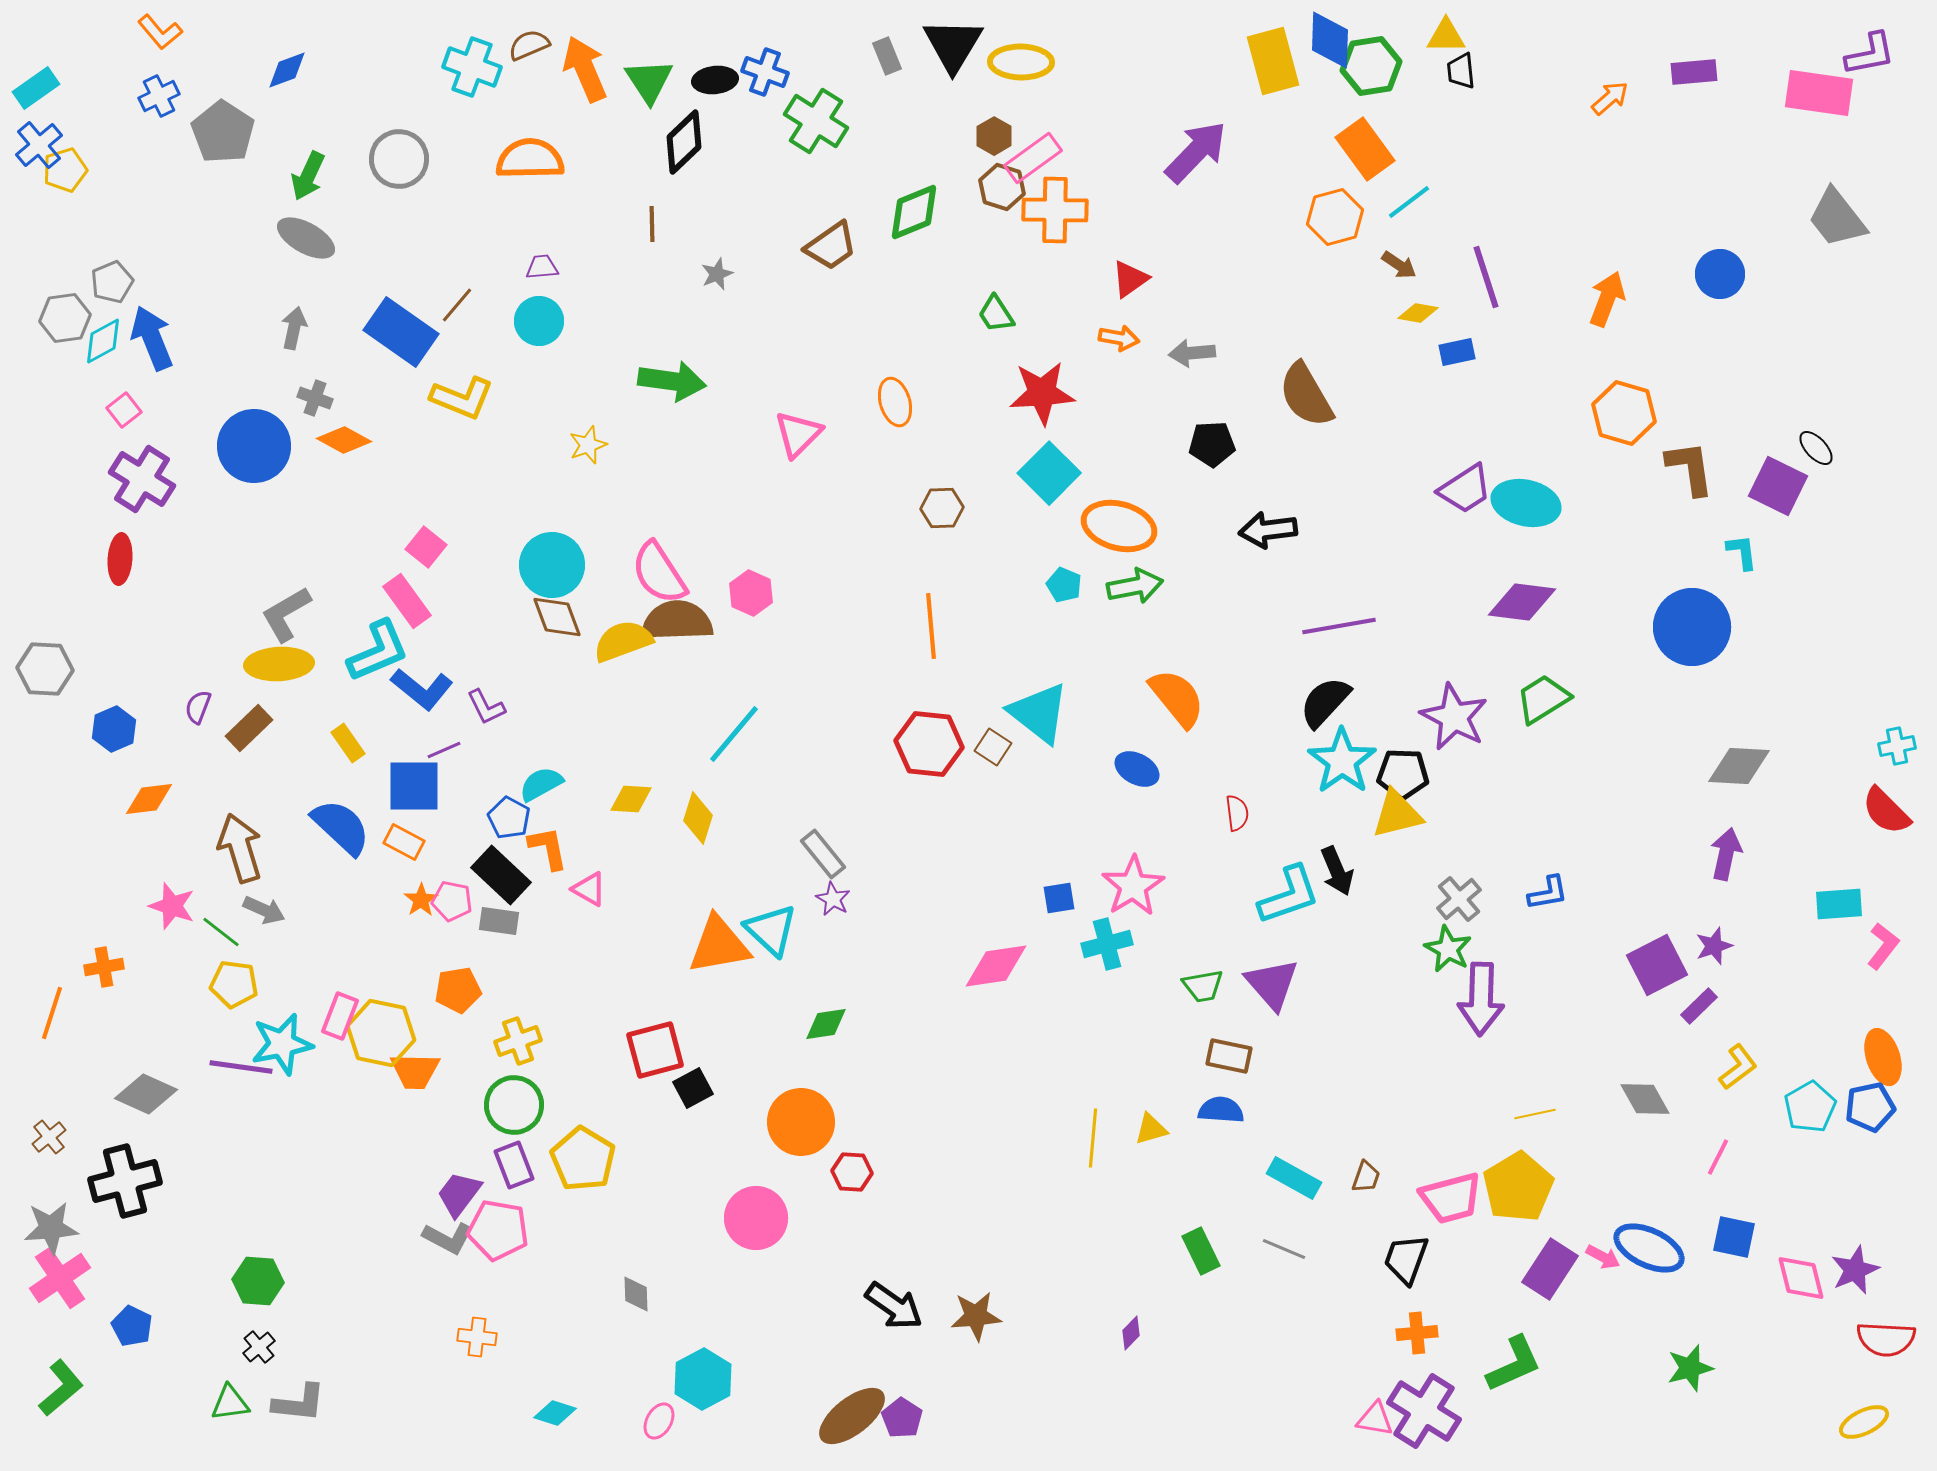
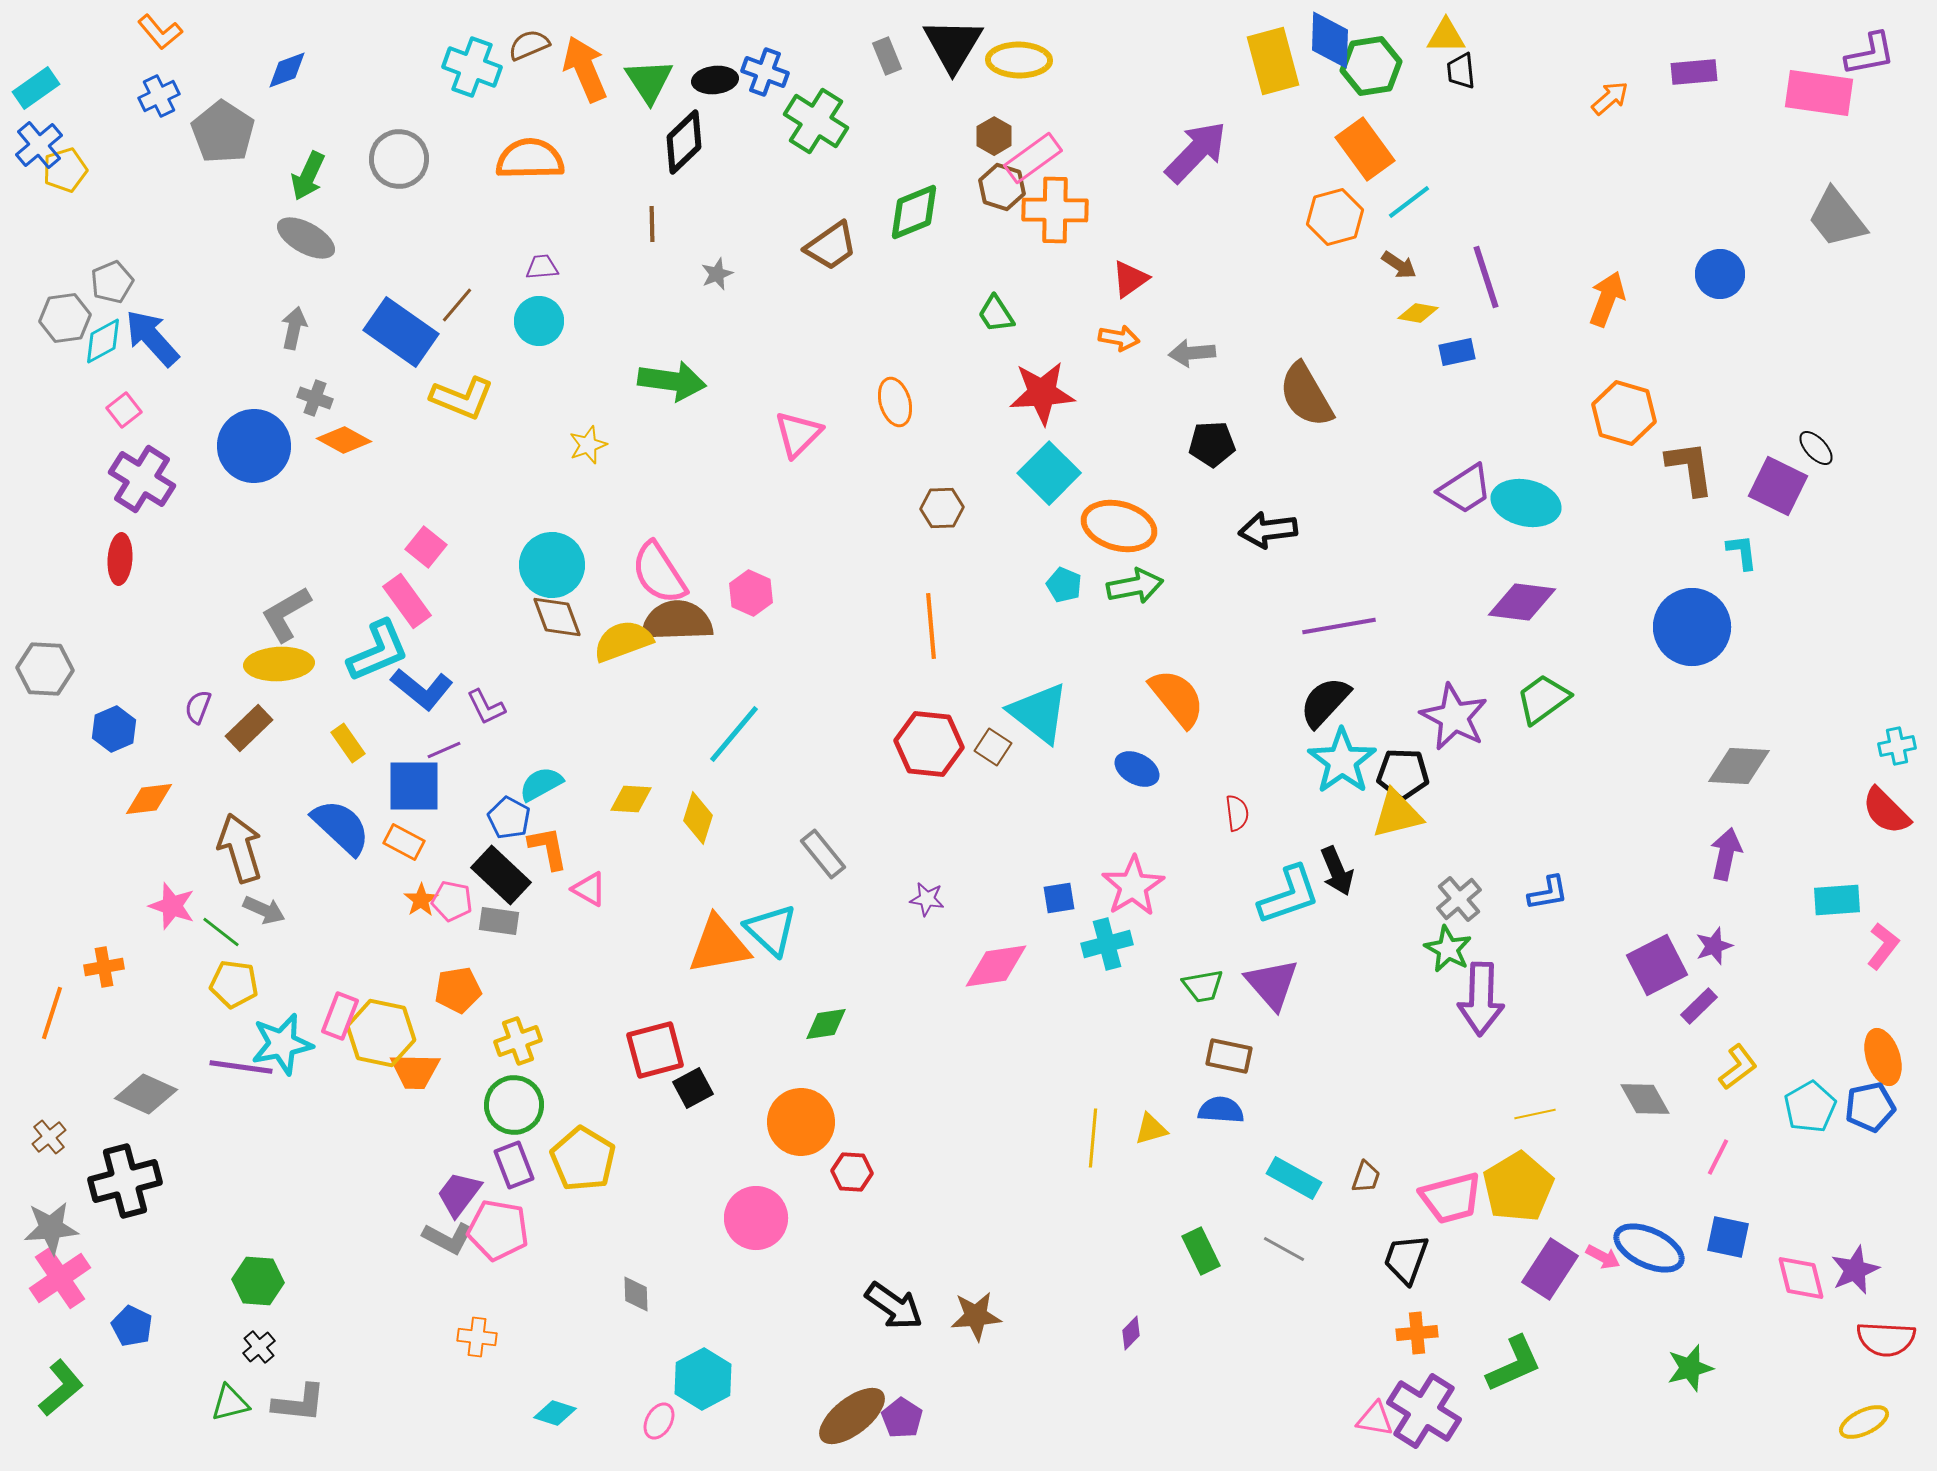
yellow ellipse at (1021, 62): moved 2 px left, 2 px up
blue arrow at (152, 338): rotated 20 degrees counterclockwise
green trapezoid at (1543, 699): rotated 4 degrees counterclockwise
purple star at (833, 899): moved 94 px right; rotated 20 degrees counterclockwise
cyan rectangle at (1839, 904): moved 2 px left, 4 px up
blue square at (1734, 1237): moved 6 px left
gray line at (1284, 1249): rotated 6 degrees clockwise
green triangle at (230, 1403): rotated 6 degrees counterclockwise
